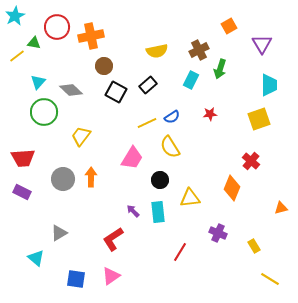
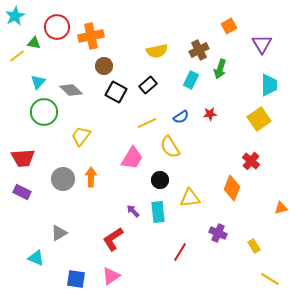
blue semicircle at (172, 117): moved 9 px right
yellow square at (259, 119): rotated 15 degrees counterclockwise
cyan triangle at (36, 258): rotated 18 degrees counterclockwise
